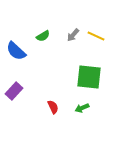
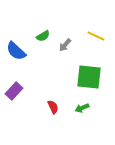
gray arrow: moved 8 px left, 10 px down
